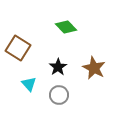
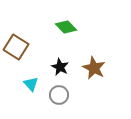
brown square: moved 2 px left, 1 px up
black star: moved 2 px right; rotated 12 degrees counterclockwise
cyan triangle: moved 2 px right
